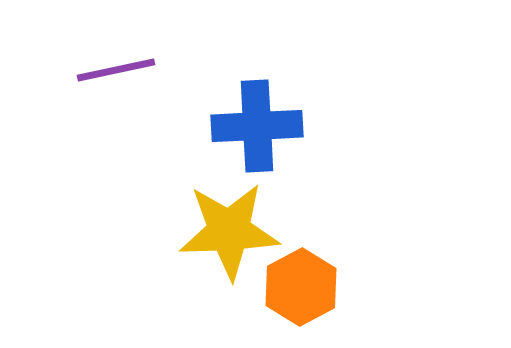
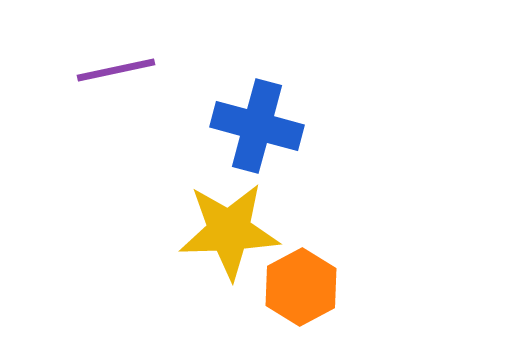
blue cross: rotated 18 degrees clockwise
